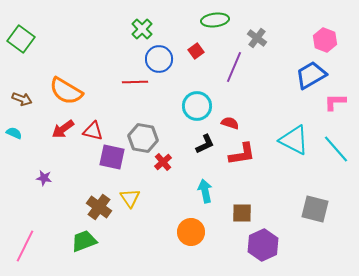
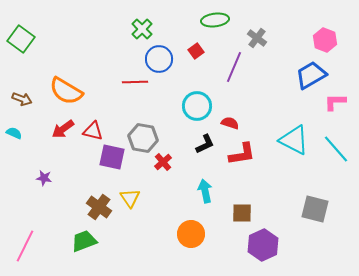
orange circle: moved 2 px down
